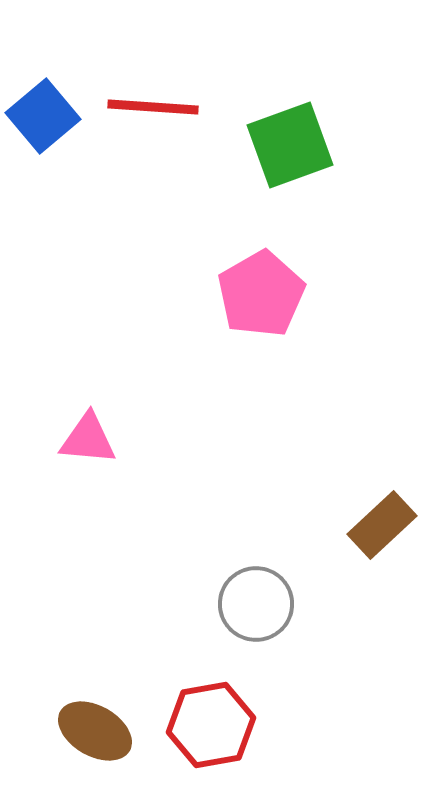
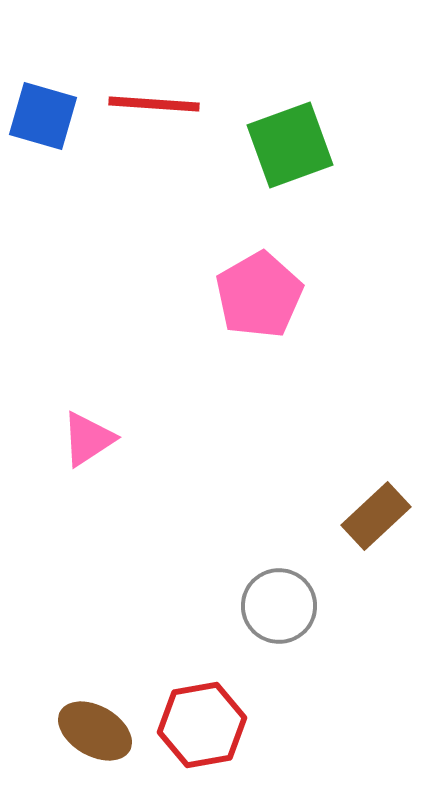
red line: moved 1 px right, 3 px up
blue square: rotated 34 degrees counterclockwise
pink pentagon: moved 2 px left, 1 px down
pink triangle: rotated 38 degrees counterclockwise
brown rectangle: moved 6 px left, 9 px up
gray circle: moved 23 px right, 2 px down
red hexagon: moved 9 px left
